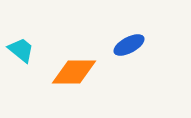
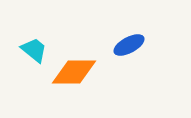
cyan trapezoid: moved 13 px right
